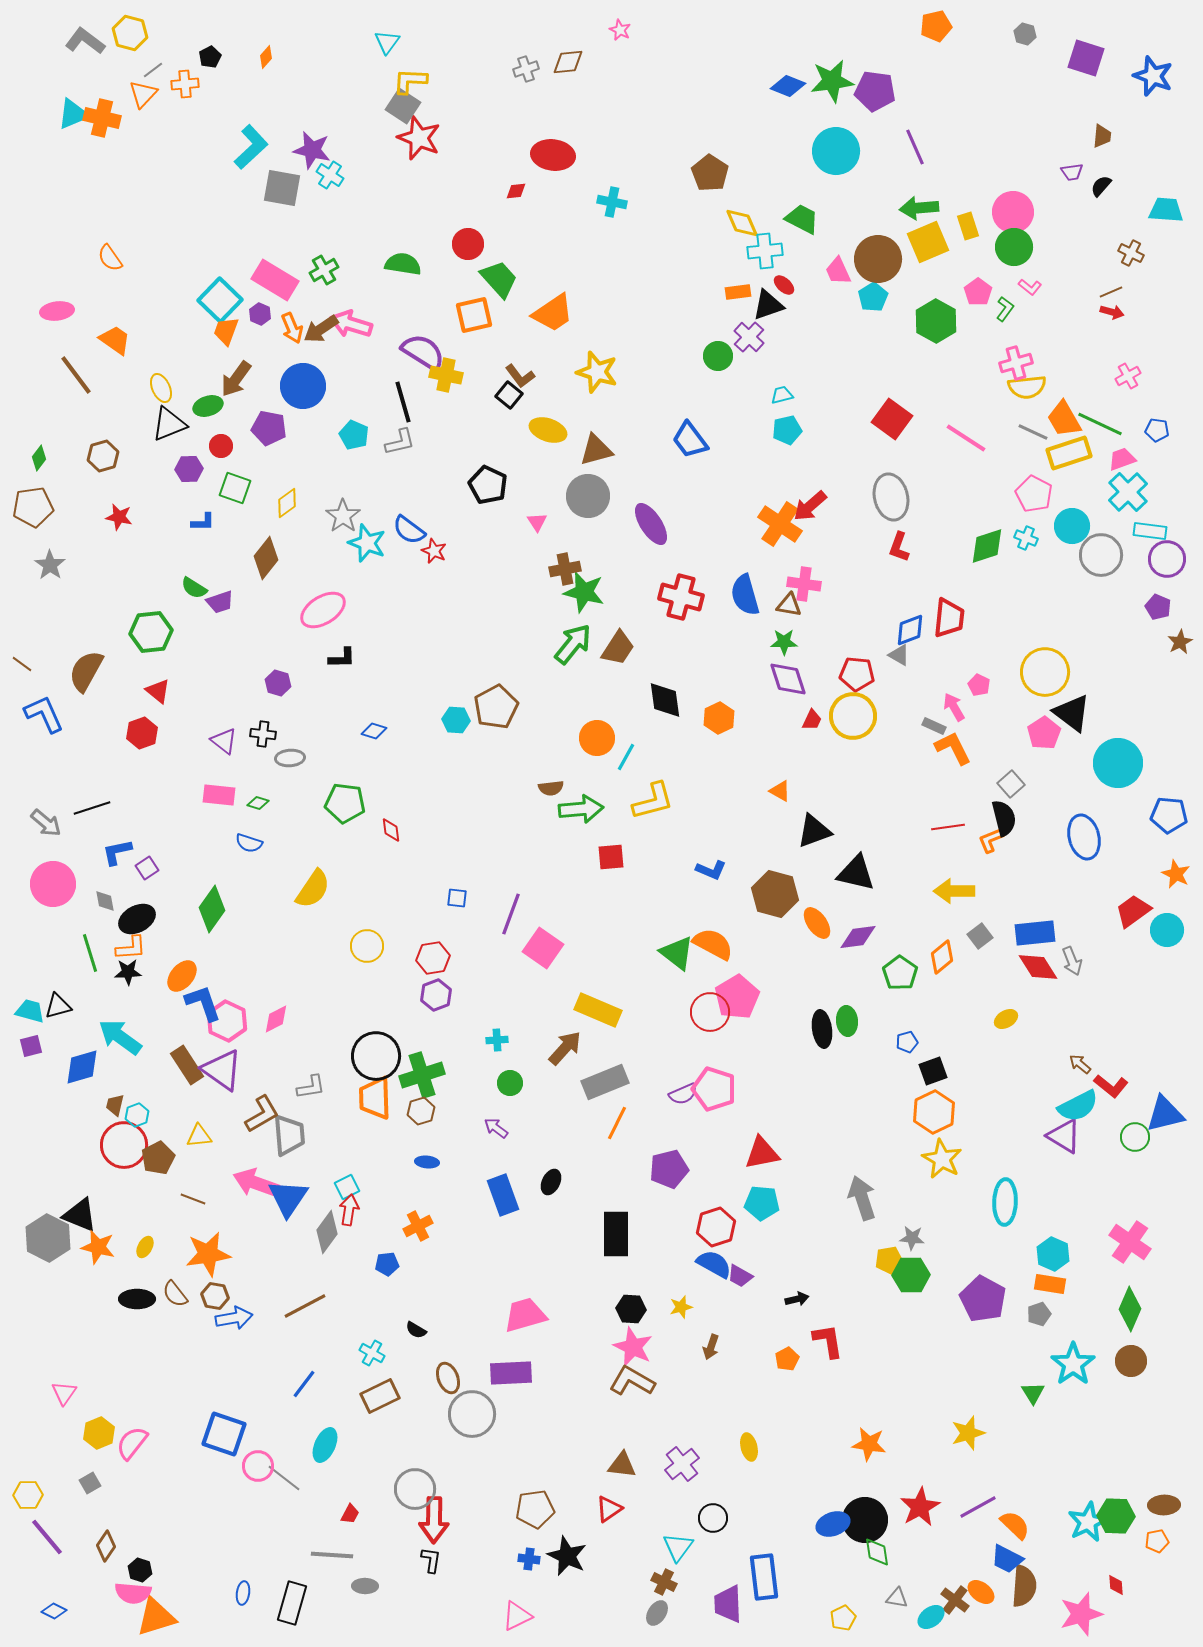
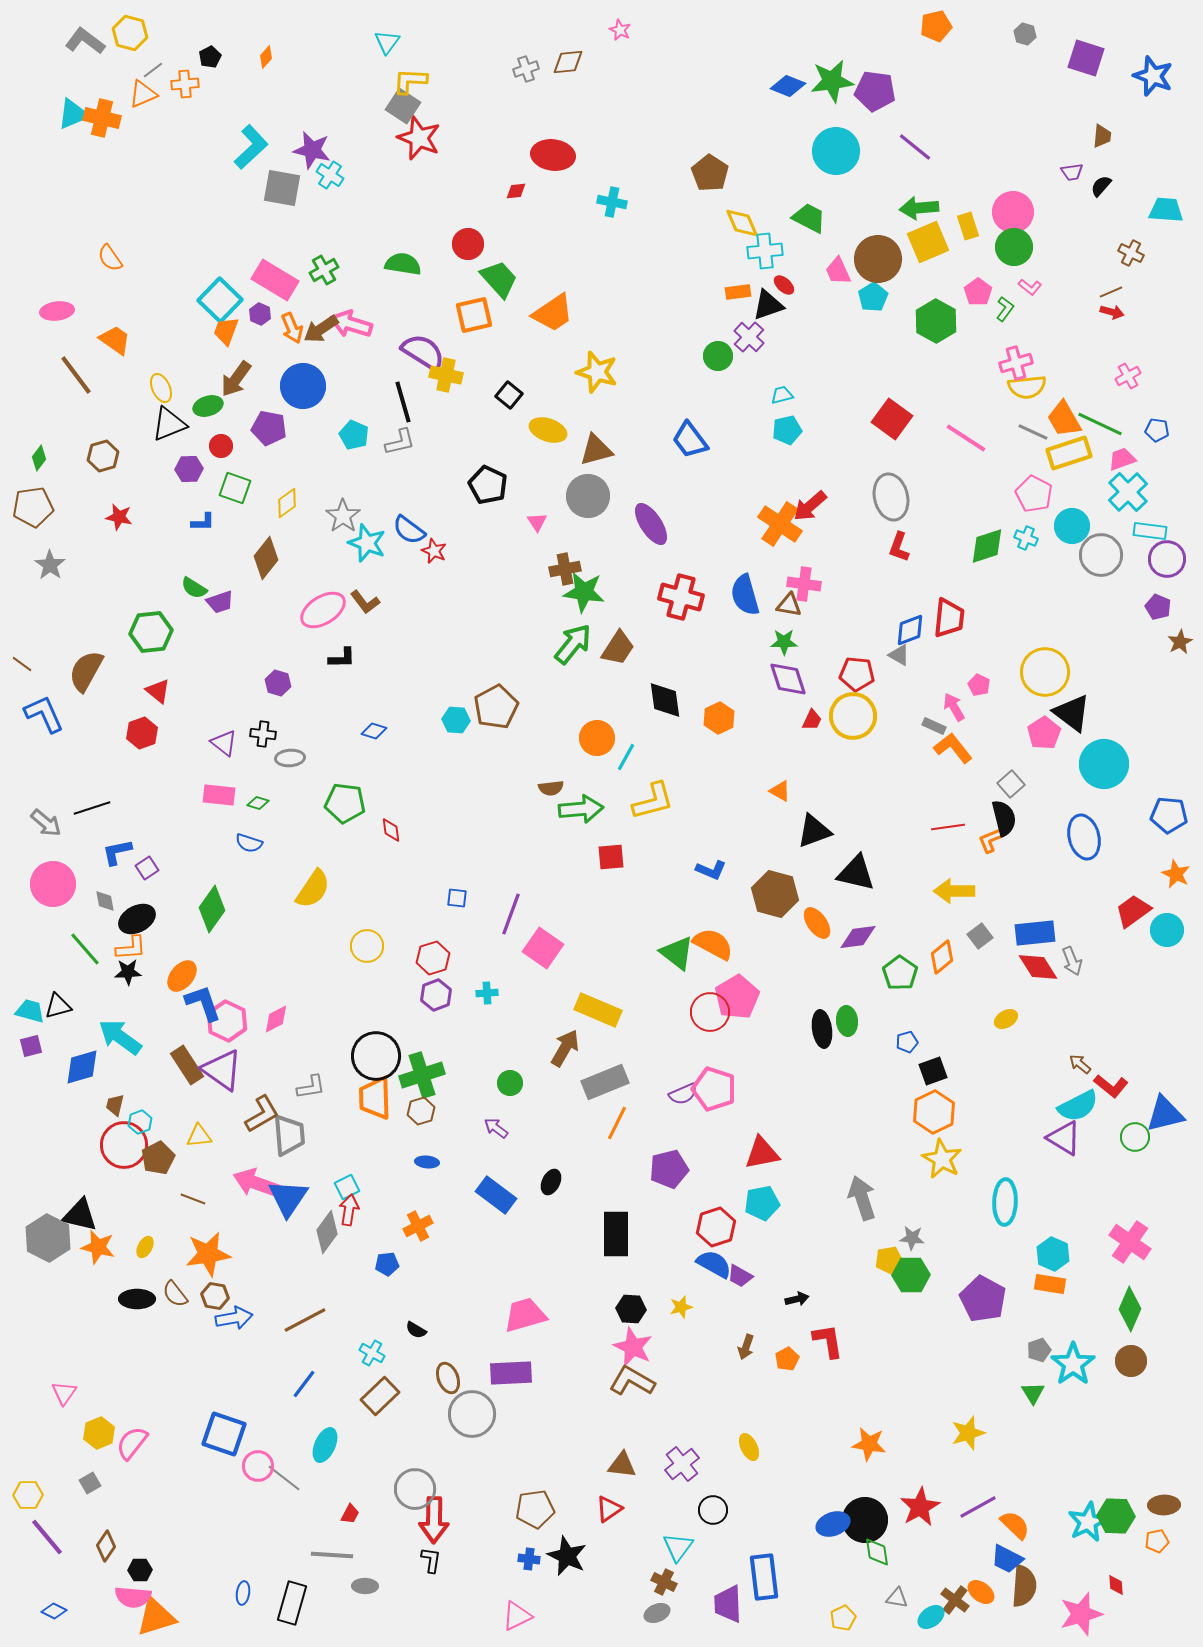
orange triangle at (143, 94): rotated 24 degrees clockwise
purple line at (915, 147): rotated 27 degrees counterclockwise
green trapezoid at (802, 219): moved 7 px right, 1 px up
brown L-shape at (520, 376): moved 155 px left, 226 px down
green star at (584, 592): rotated 6 degrees counterclockwise
purple triangle at (224, 741): moved 2 px down
orange L-shape at (953, 748): rotated 12 degrees counterclockwise
cyan circle at (1118, 763): moved 14 px left, 1 px down
green line at (90, 953): moved 5 px left, 4 px up; rotated 24 degrees counterclockwise
red hexagon at (433, 958): rotated 8 degrees counterclockwise
cyan cross at (497, 1040): moved 10 px left, 47 px up
brown arrow at (565, 1048): rotated 12 degrees counterclockwise
cyan hexagon at (137, 1115): moved 3 px right, 7 px down
purple triangle at (1064, 1136): moved 2 px down
blue rectangle at (503, 1195): moved 7 px left; rotated 33 degrees counterclockwise
cyan pentagon at (762, 1203): rotated 16 degrees counterclockwise
black triangle at (80, 1215): rotated 9 degrees counterclockwise
brown line at (305, 1306): moved 14 px down
gray pentagon at (1039, 1314): moved 36 px down
brown arrow at (711, 1347): moved 35 px right
brown rectangle at (380, 1396): rotated 18 degrees counterclockwise
yellow ellipse at (749, 1447): rotated 12 degrees counterclockwise
black circle at (713, 1518): moved 8 px up
black hexagon at (140, 1570): rotated 20 degrees counterclockwise
pink semicircle at (133, 1593): moved 4 px down
gray ellipse at (657, 1613): rotated 35 degrees clockwise
